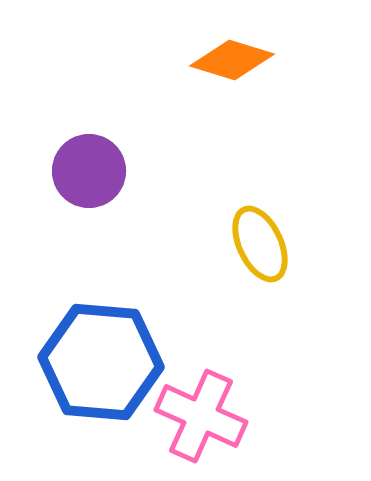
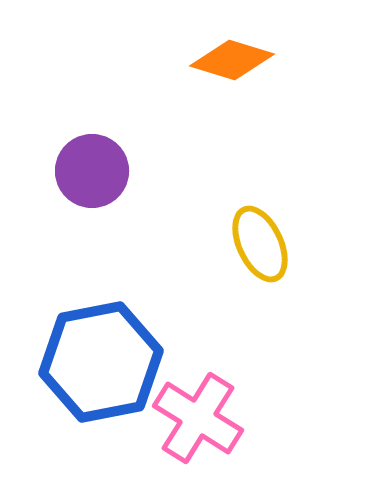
purple circle: moved 3 px right
blue hexagon: rotated 16 degrees counterclockwise
pink cross: moved 3 px left, 2 px down; rotated 8 degrees clockwise
